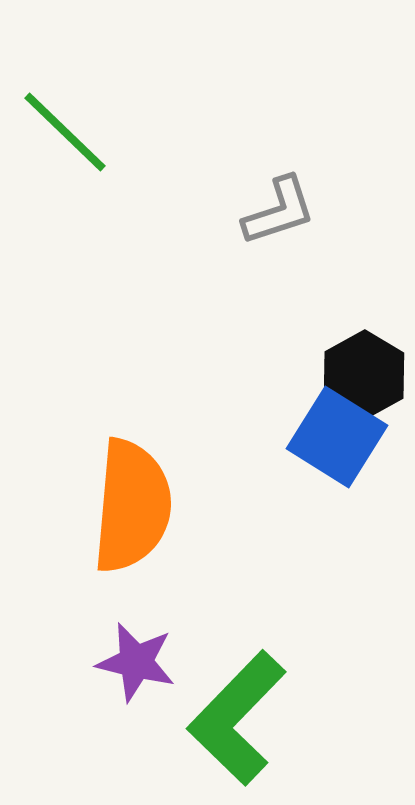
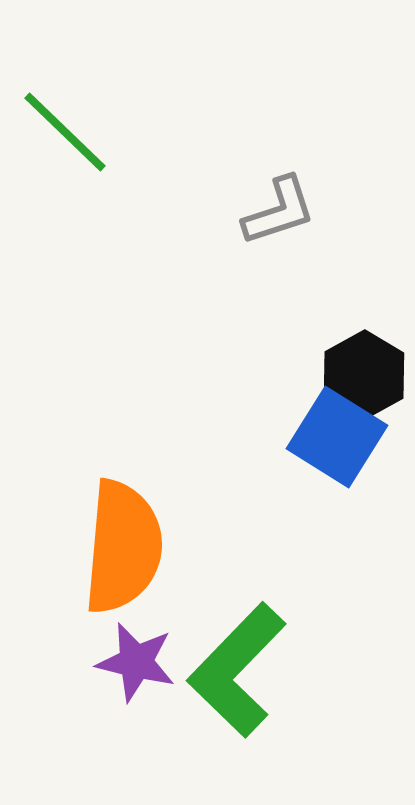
orange semicircle: moved 9 px left, 41 px down
green L-shape: moved 48 px up
